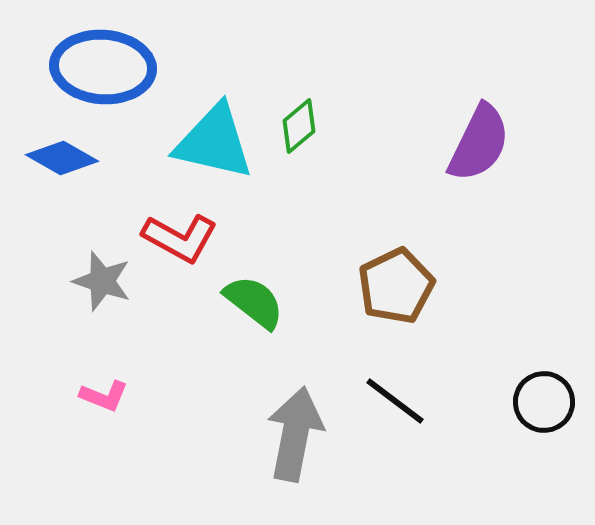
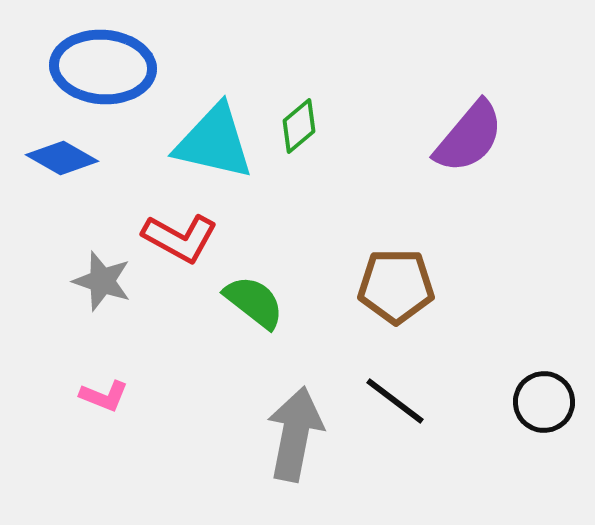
purple semicircle: moved 10 px left, 6 px up; rotated 14 degrees clockwise
brown pentagon: rotated 26 degrees clockwise
